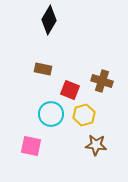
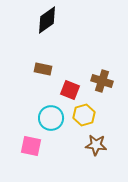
black diamond: moved 2 px left; rotated 24 degrees clockwise
cyan circle: moved 4 px down
